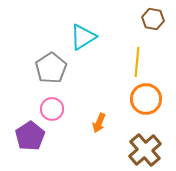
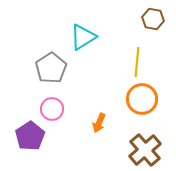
orange circle: moved 4 px left
